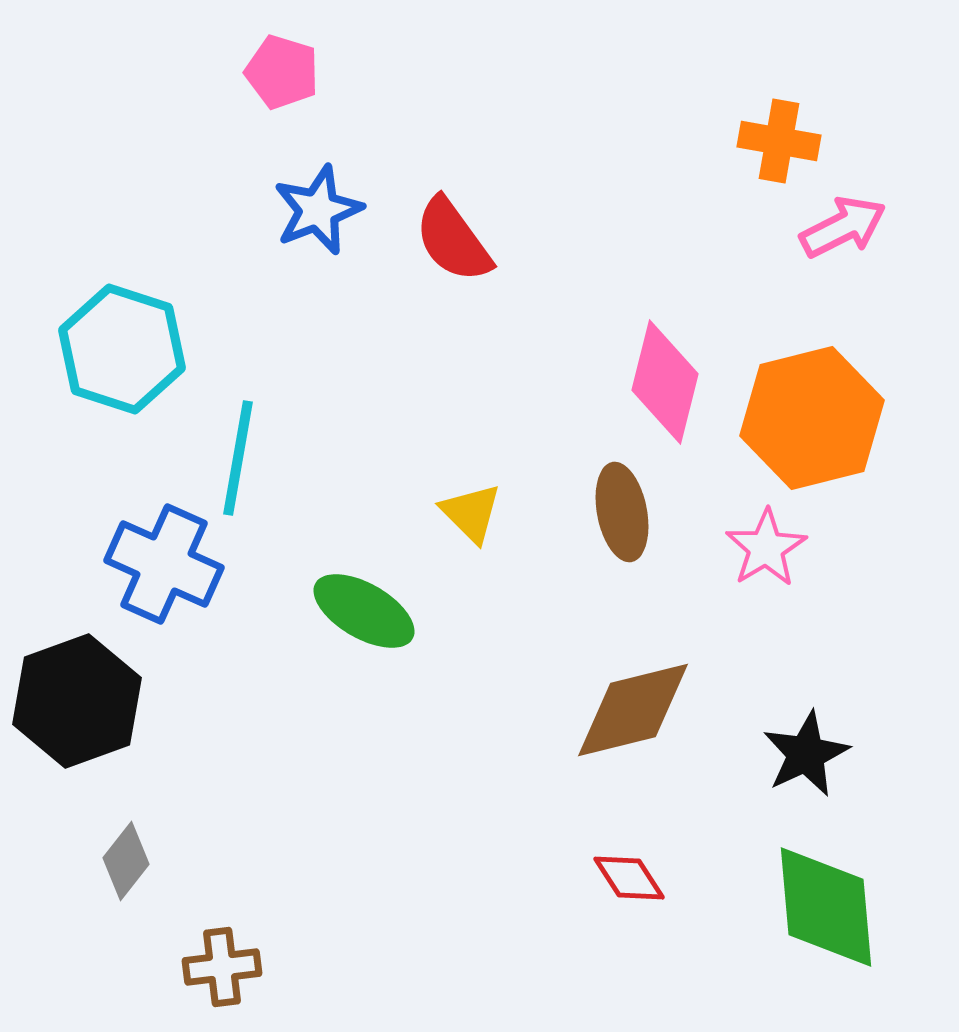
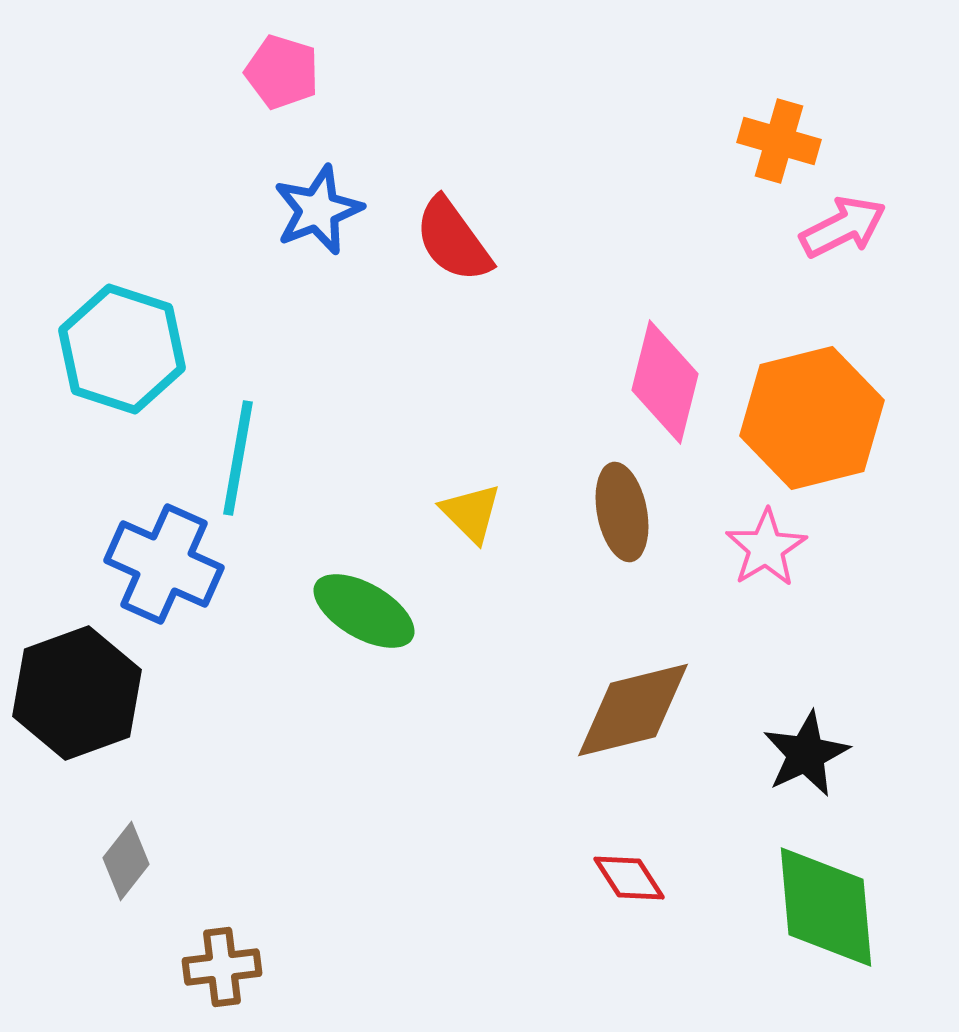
orange cross: rotated 6 degrees clockwise
black hexagon: moved 8 px up
